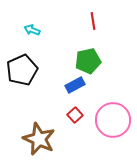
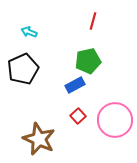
red line: rotated 24 degrees clockwise
cyan arrow: moved 3 px left, 2 px down
black pentagon: moved 1 px right, 1 px up
red square: moved 3 px right, 1 px down
pink circle: moved 2 px right
